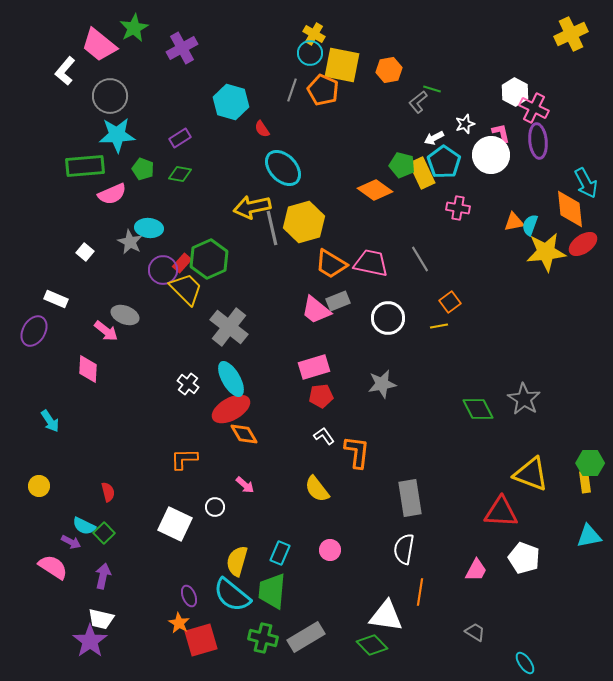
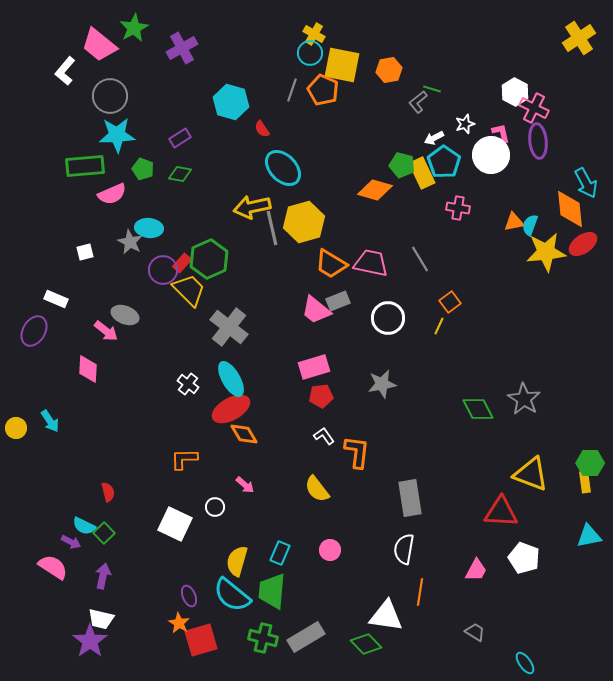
yellow cross at (571, 34): moved 8 px right, 4 px down; rotated 8 degrees counterclockwise
orange diamond at (375, 190): rotated 20 degrees counterclockwise
white square at (85, 252): rotated 36 degrees clockwise
yellow trapezoid at (186, 289): moved 3 px right, 1 px down
yellow line at (439, 326): rotated 54 degrees counterclockwise
yellow circle at (39, 486): moved 23 px left, 58 px up
green diamond at (372, 645): moved 6 px left, 1 px up
